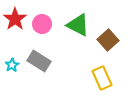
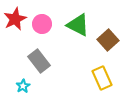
red star: rotated 10 degrees clockwise
gray rectangle: rotated 20 degrees clockwise
cyan star: moved 11 px right, 21 px down
